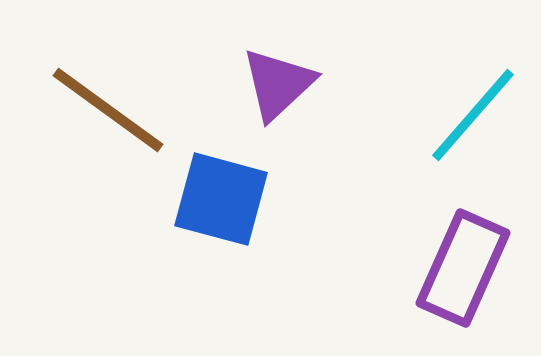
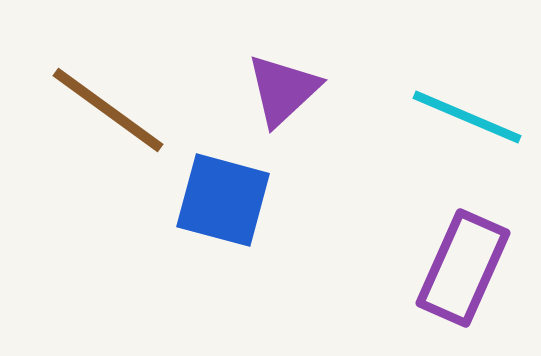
purple triangle: moved 5 px right, 6 px down
cyan line: moved 6 px left, 2 px down; rotated 72 degrees clockwise
blue square: moved 2 px right, 1 px down
